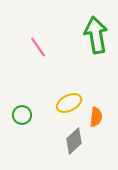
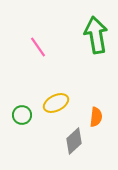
yellow ellipse: moved 13 px left
